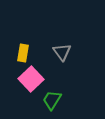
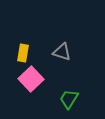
gray triangle: rotated 36 degrees counterclockwise
green trapezoid: moved 17 px right, 1 px up
